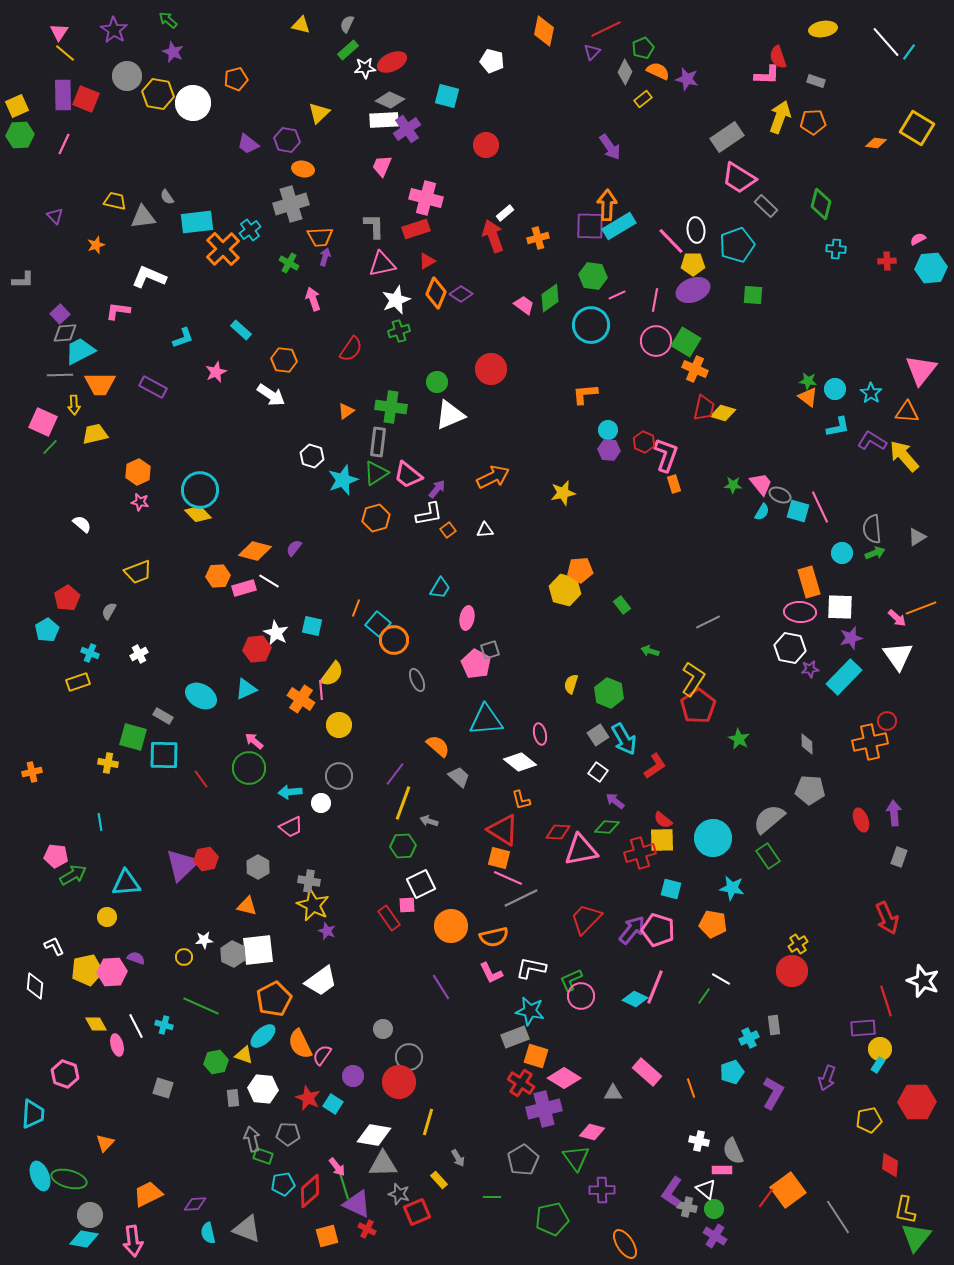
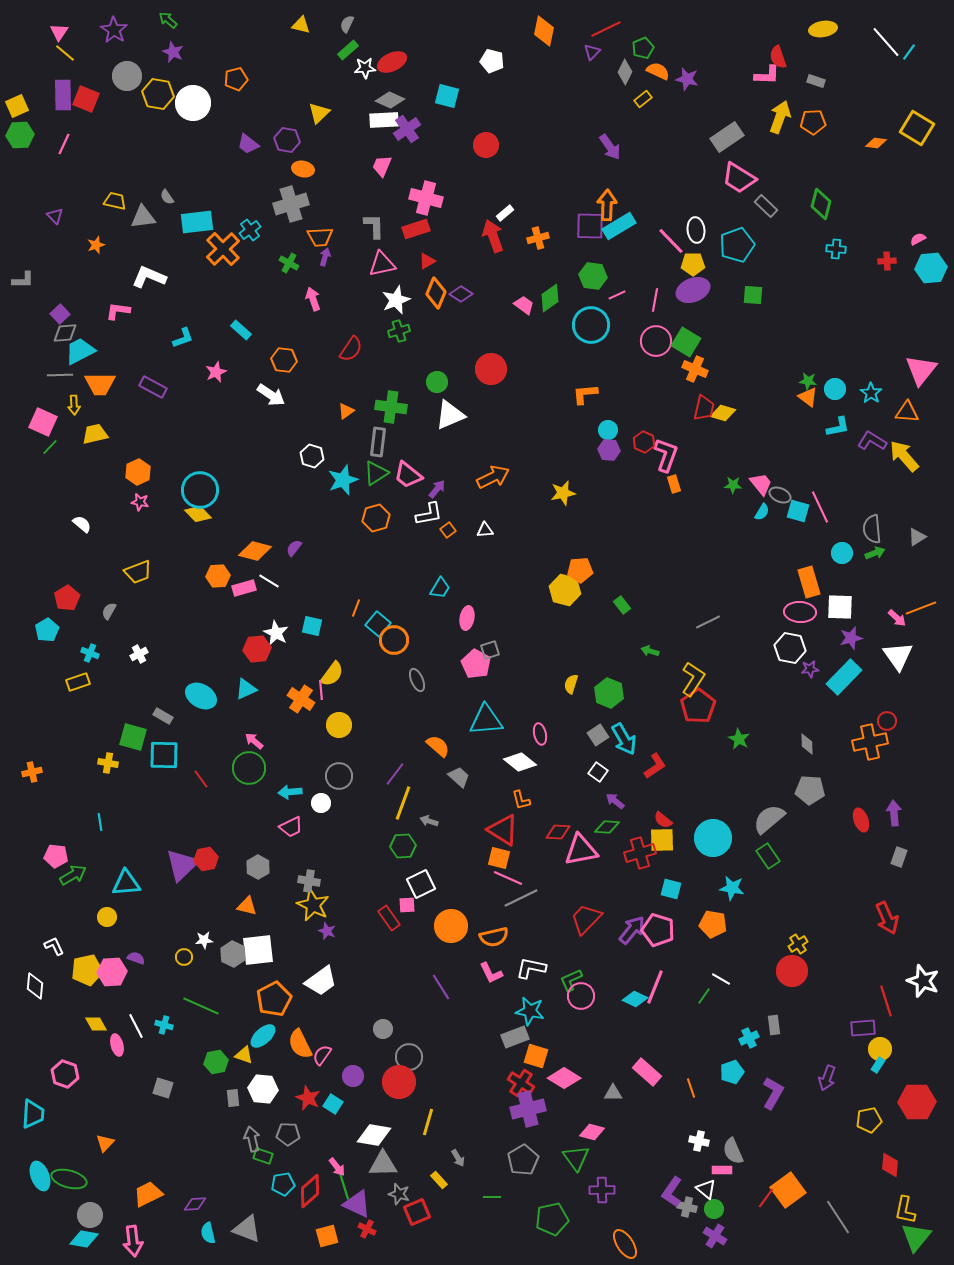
purple cross at (544, 1109): moved 16 px left
